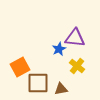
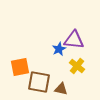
purple triangle: moved 1 px left, 2 px down
orange square: rotated 18 degrees clockwise
brown square: moved 1 px right, 1 px up; rotated 10 degrees clockwise
brown triangle: rotated 24 degrees clockwise
